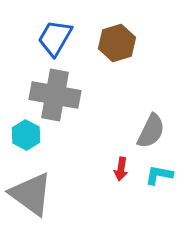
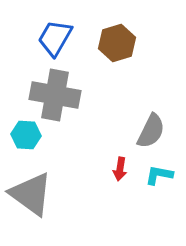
cyan hexagon: rotated 24 degrees counterclockwise
red arrow: moved 1 px left
